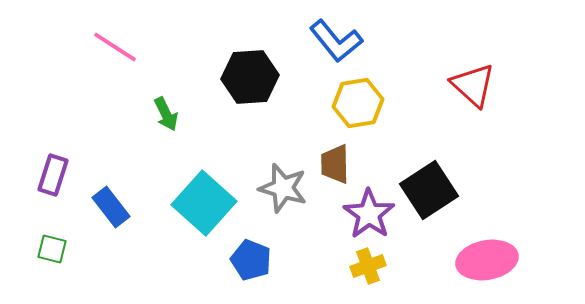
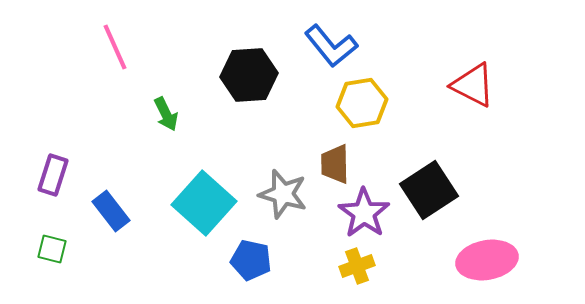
blue L-shape: moved 5 px left, 5 px down
pink line: rotated 33 degrees clockwise
black hexagon: moved 1 px left, 2 px up
red triangle: rotated 15 degrees counterclockwise
yellow hexagon: moved 4 px right
gray star: moved 6 px down
blue rectangle: moved 4 px down
purple star: moved 5 px left, 1 px up
blue pentagon: rotated 9 degrees counterclockwise
yellow cross: moved 11 px left
